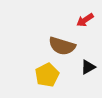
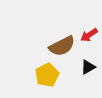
red arrow: moved 4 px right, 15 px down
brown semicircle: rotated 44 degrees counterclockwise
